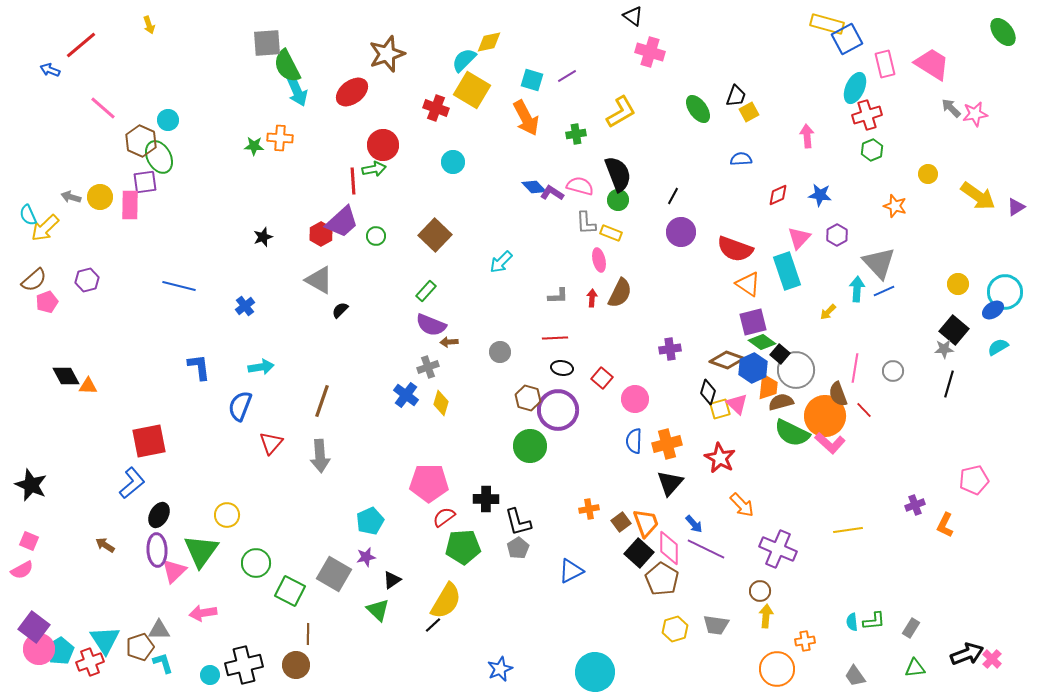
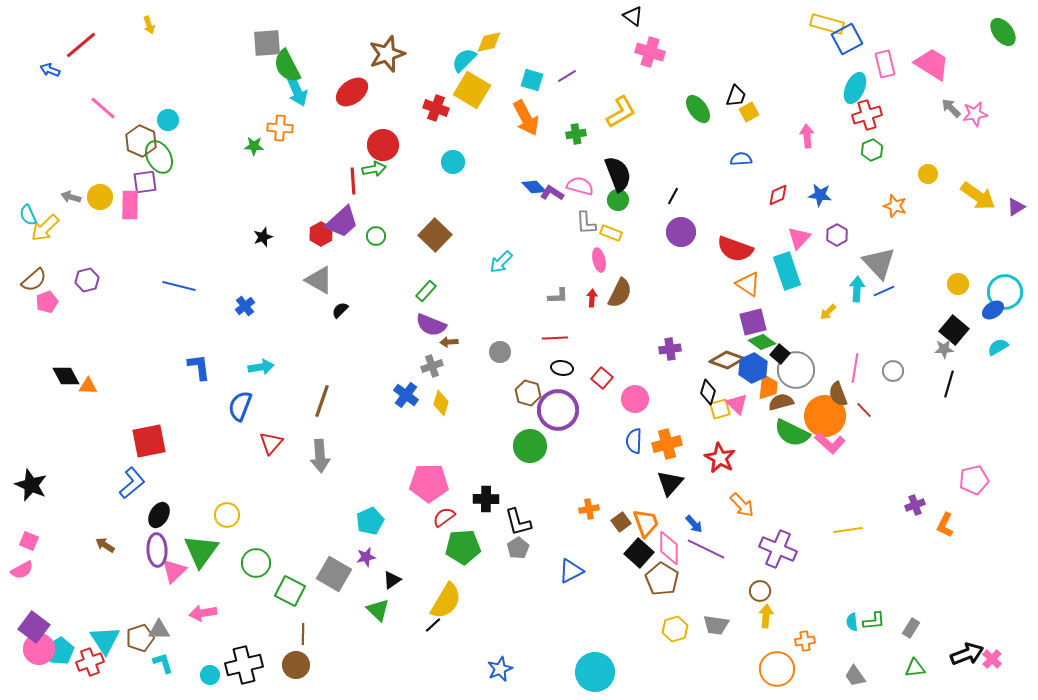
orange cross at (280, 138): moved 10 px up
gray cross at (428, 367): moved 4 px right, 1 px up
brown hexagon at (528, 398): moved 5 px up
brown line at (308, 634): moved 5 px left
brown pentagon at (140, 647): moved 9 px up
